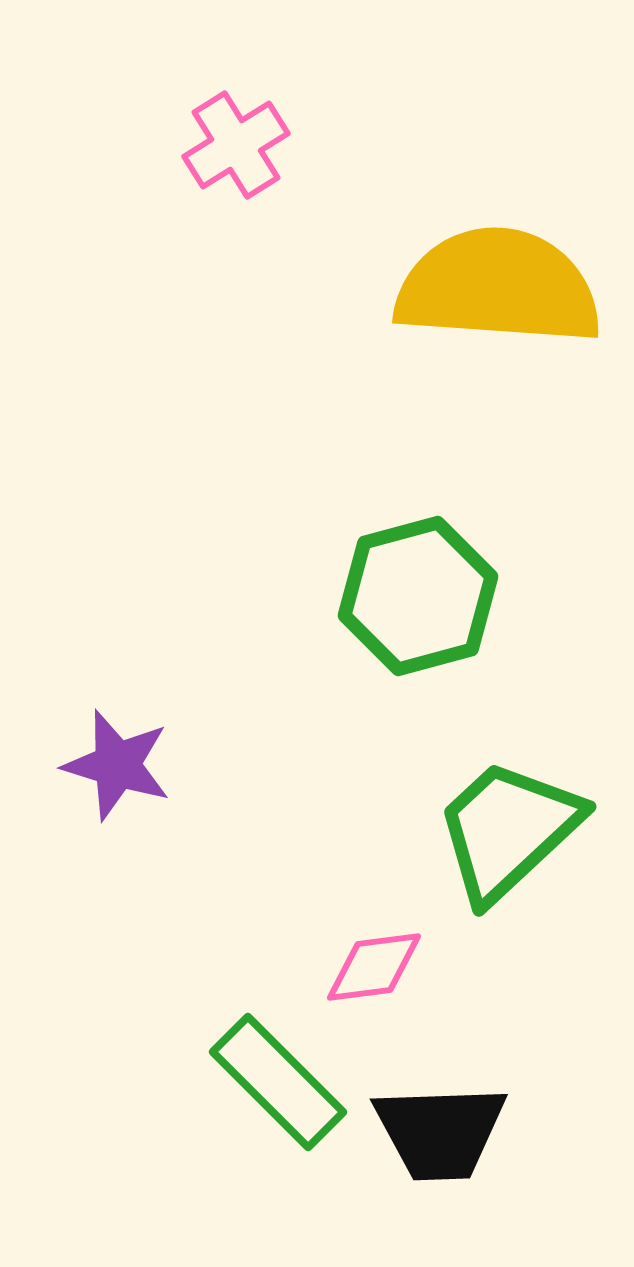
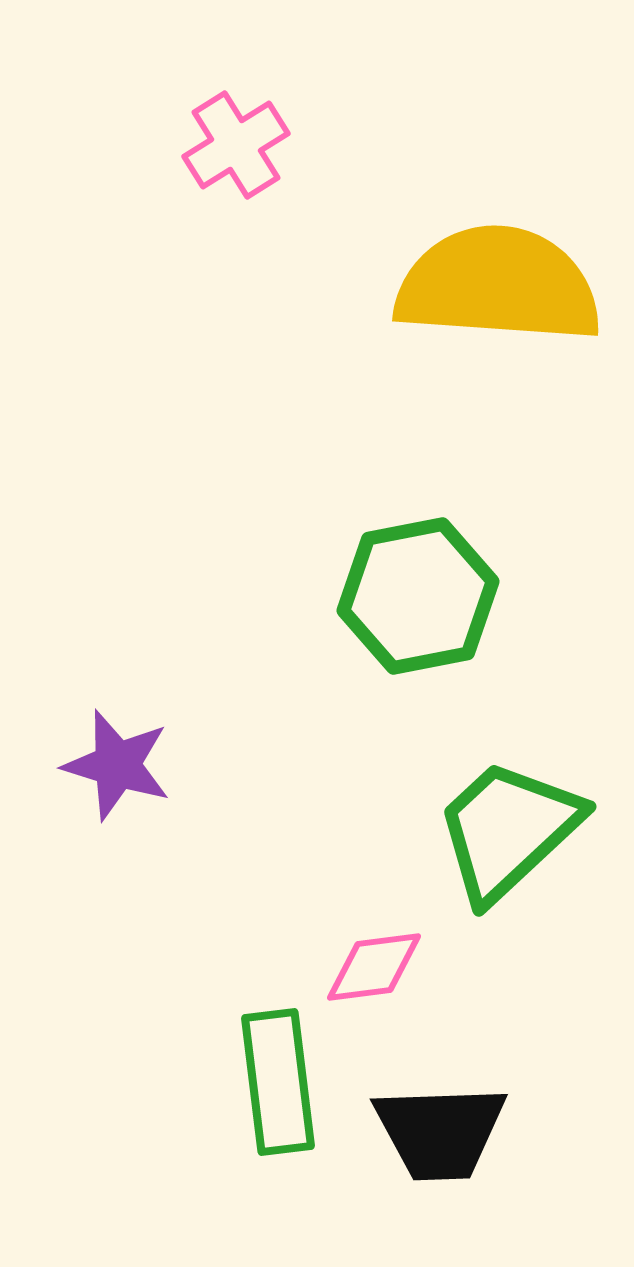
yellow semicircle: moved 2 px up
green hexagon: rotated 4 degrees clockwise
green rectangle: rotated 38 degrees clockwise
